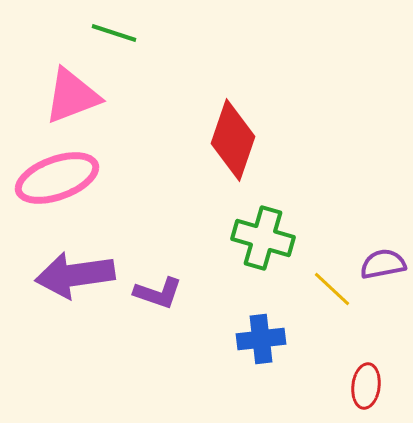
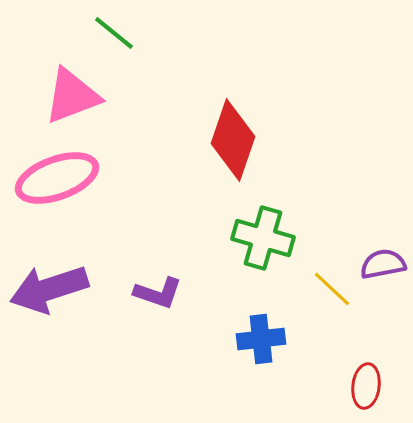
green line: rotated 21 degrees clockwise
purple arrow: moved 26 px left, 14 px down; rotated 10 degrees counterclockwise
